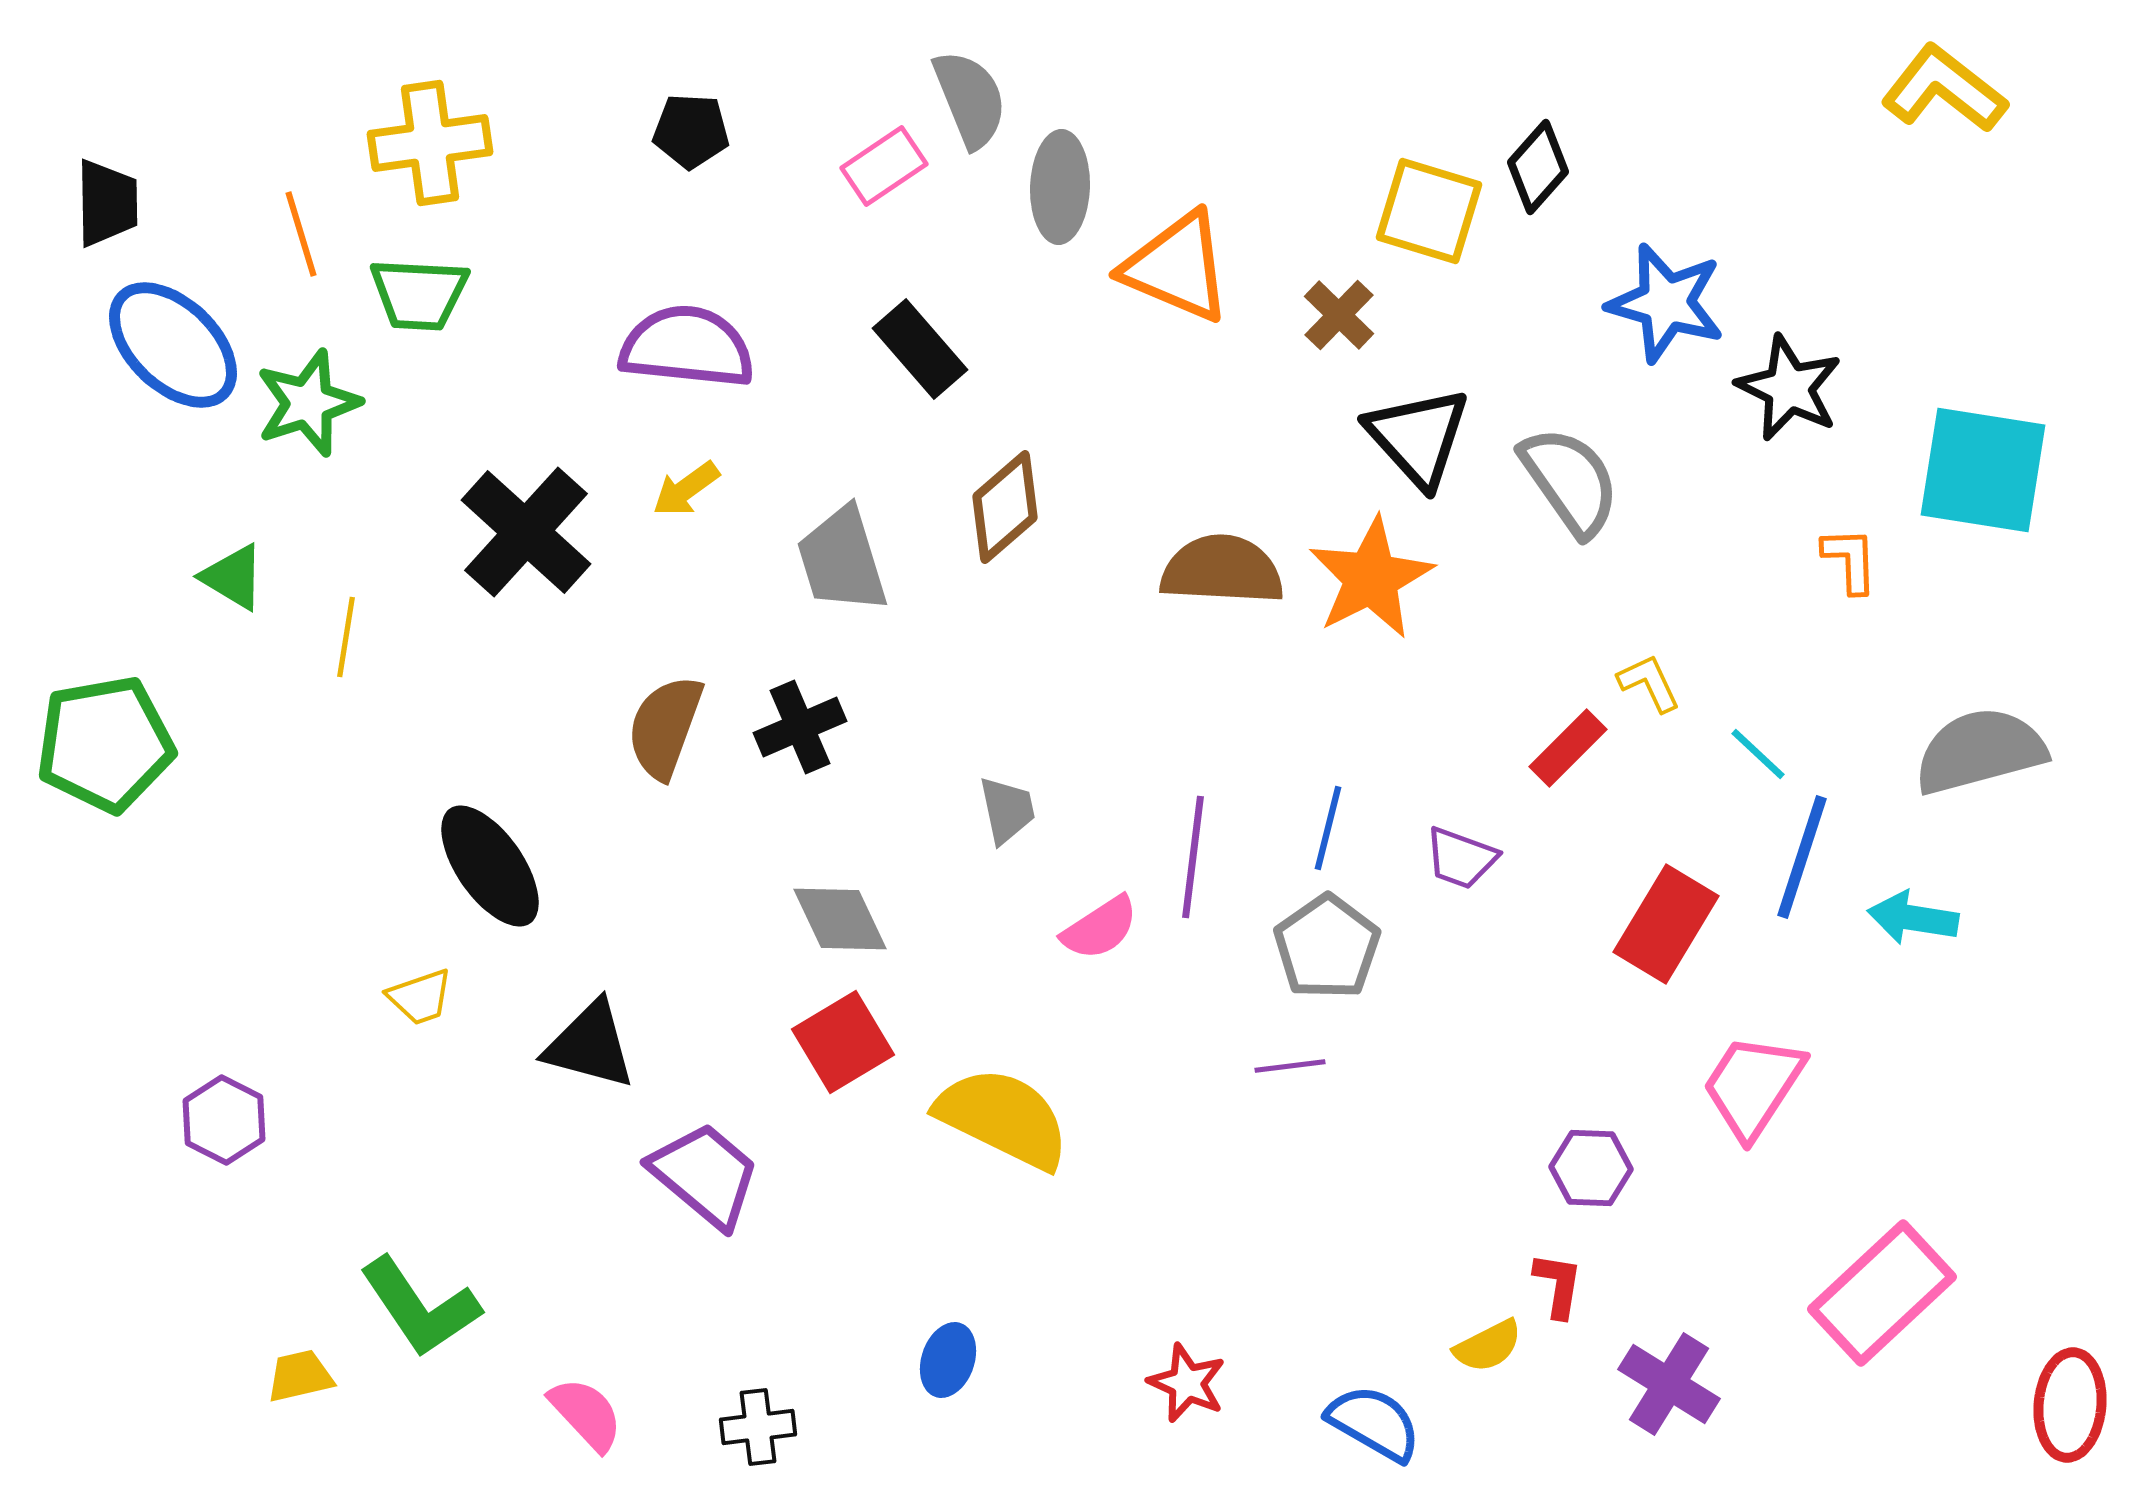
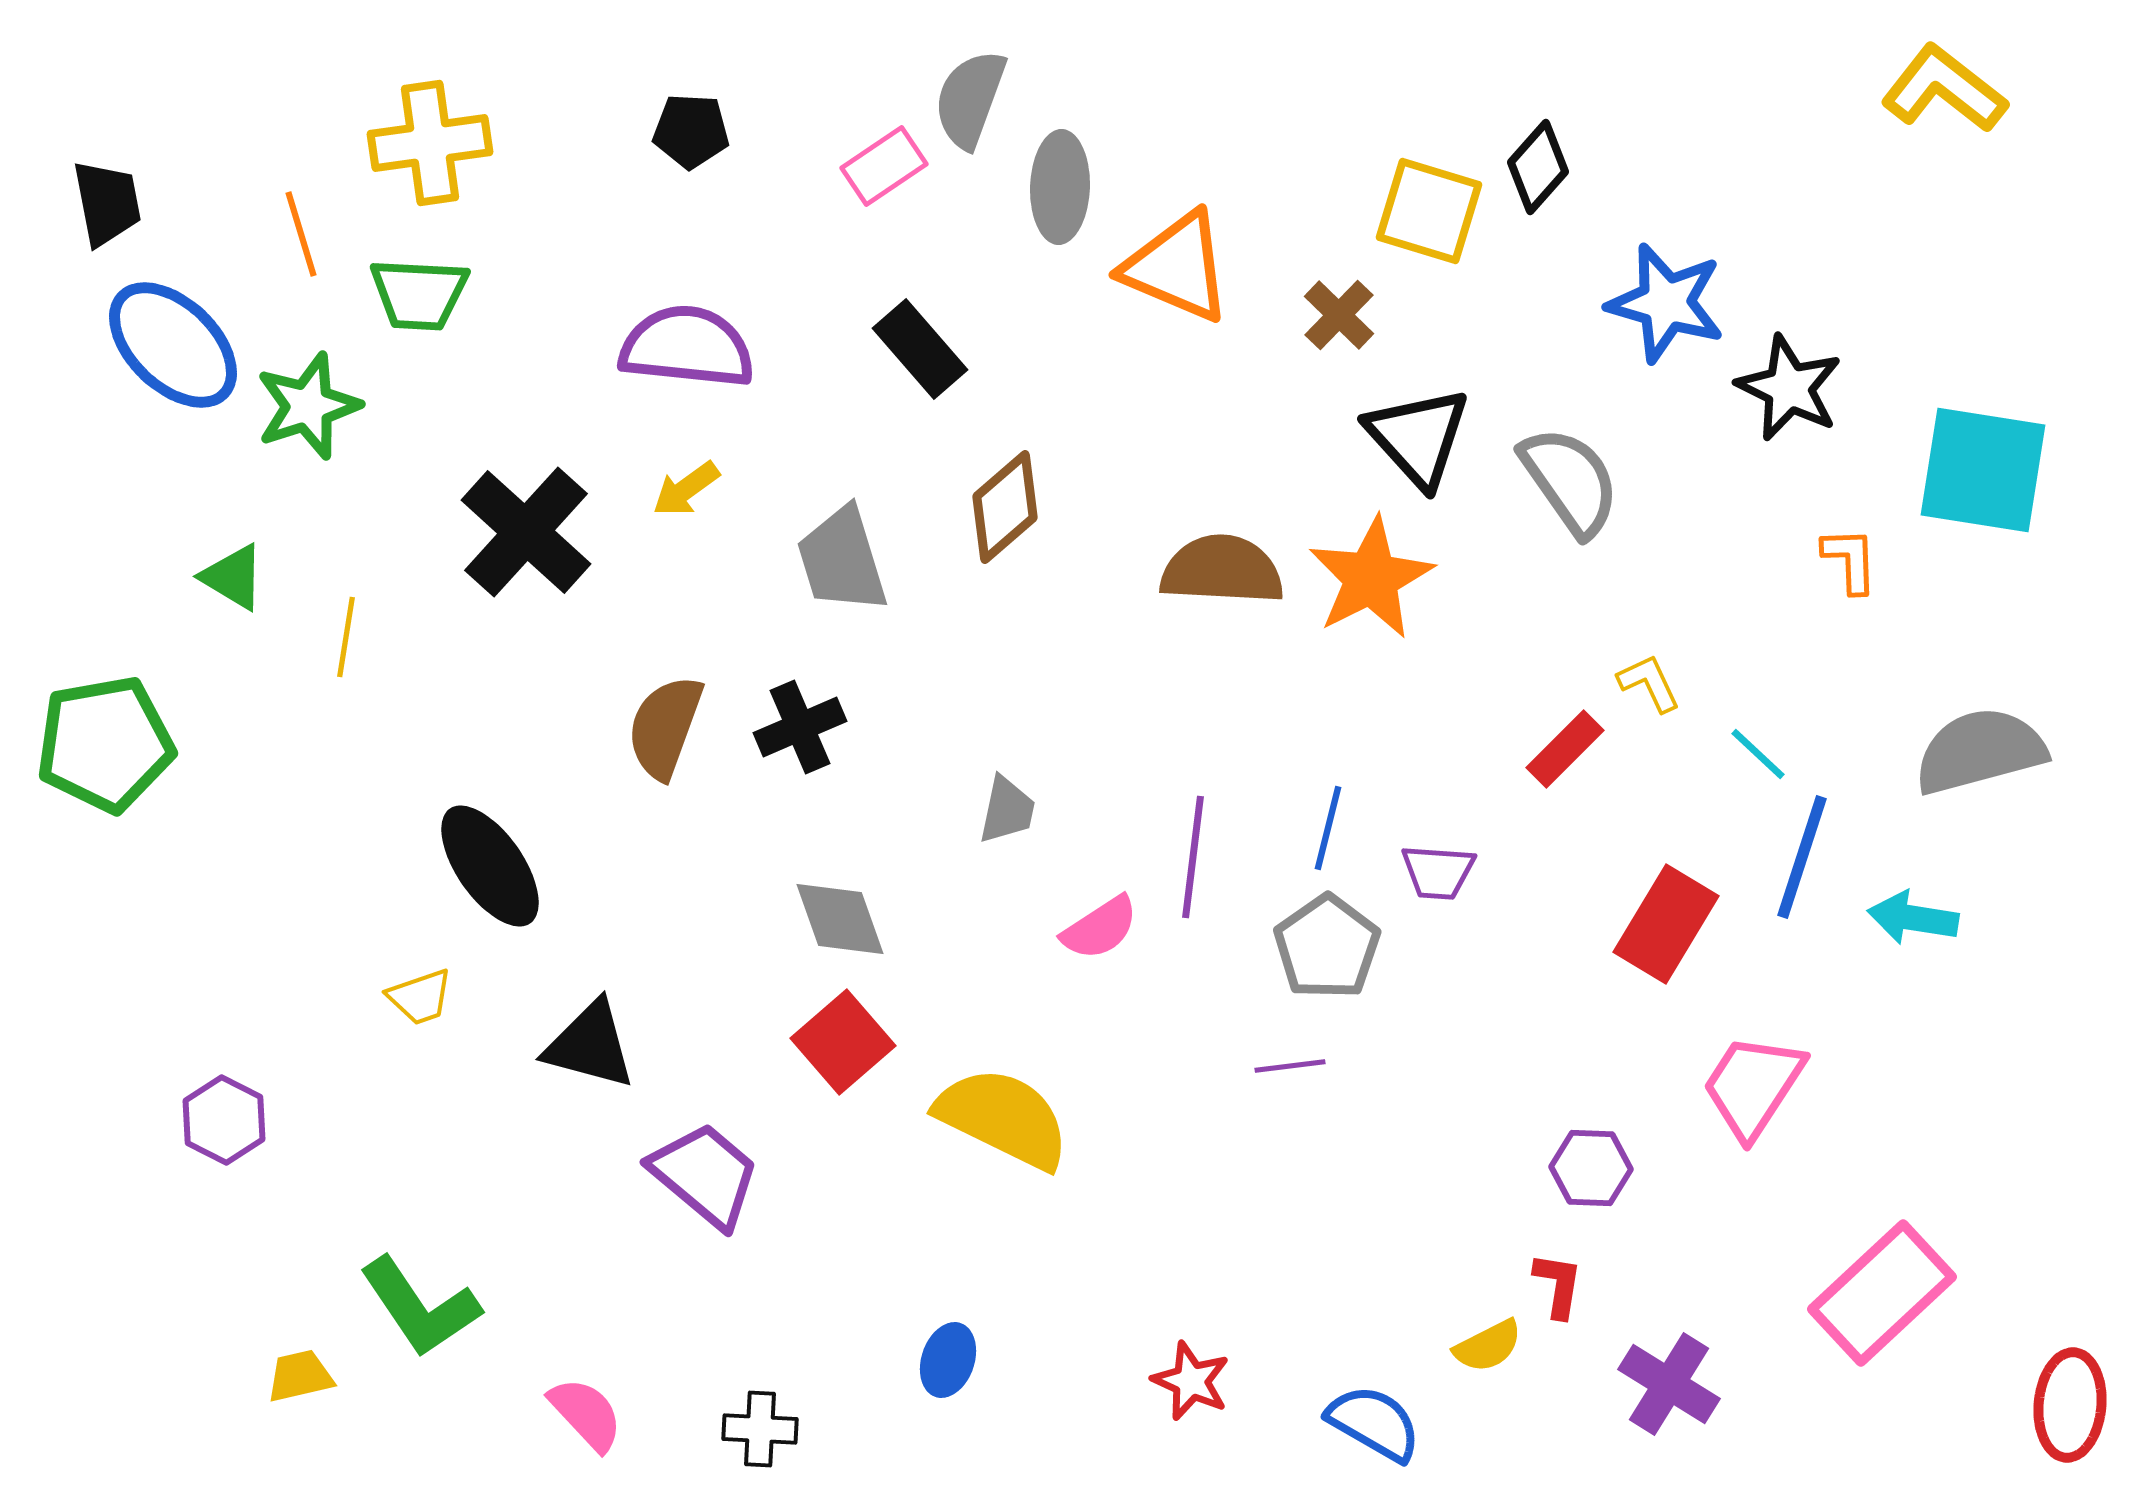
gray semicircle at (970, 99): rotated 138 degrees counterclockwise
black trapezoid at (107, 203): rotated 10 degrees counterclockwise
green star at (308, 403): moved 3 px down
red rectangle at (1568, 748): moved 3 px left, 1 px down
gray trapezoid at (1007, 810): rotated 24 degrees clockwise
purple trapezoid at (1461, 858): moved 23 px left, 14 px down; rotated 16 degrees counterclockwise
gray diamond at (840, 919): rotated 6 degrees clockwise
red square at (843, 1042): rotated 10 degrees counterclockwise
red star at (1187, 1383): moved 4 px right, 2 px up
black cross at (758, 1427): moved 2 px right, 2 px down; rotated 10 degrees clockwise
